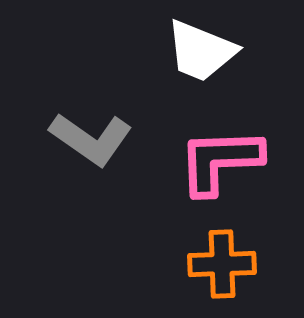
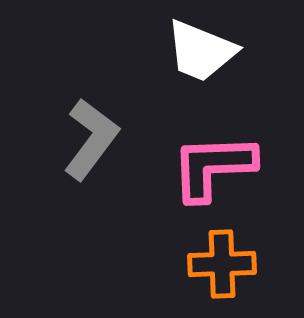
gray L-shape: rotated 88 degrees counterclockwise
pink L-shape: moved 7 px left, 6 px down
